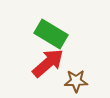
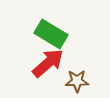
brown star: moved 1 px right
